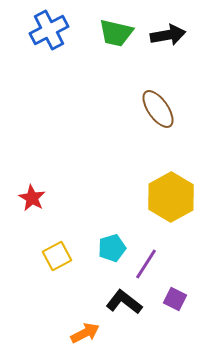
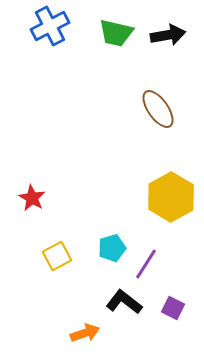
blue cross: moved 1 px right, 4 px up
purple square: moved 2 px left, 9 px down
orange arrow: rotated 8 degrees clockwise
